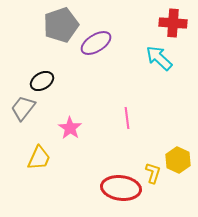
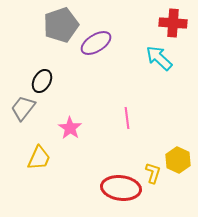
black ellipse: rotated 30 degrees counterclockwise
